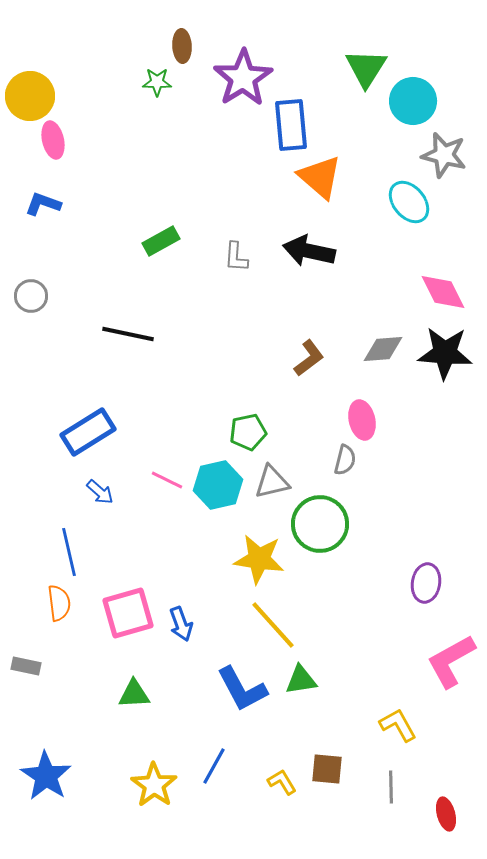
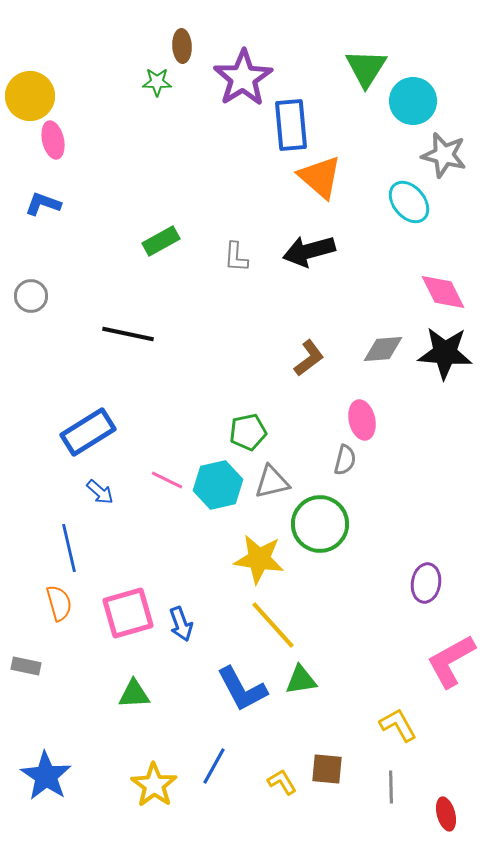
black arrow at (309, 251): rotated 27 degrees counterclockwise
blue line at (69, 552): moved 4 px up
orange semicircle at (59, 603): rotated 9 degrees counterclockwise
